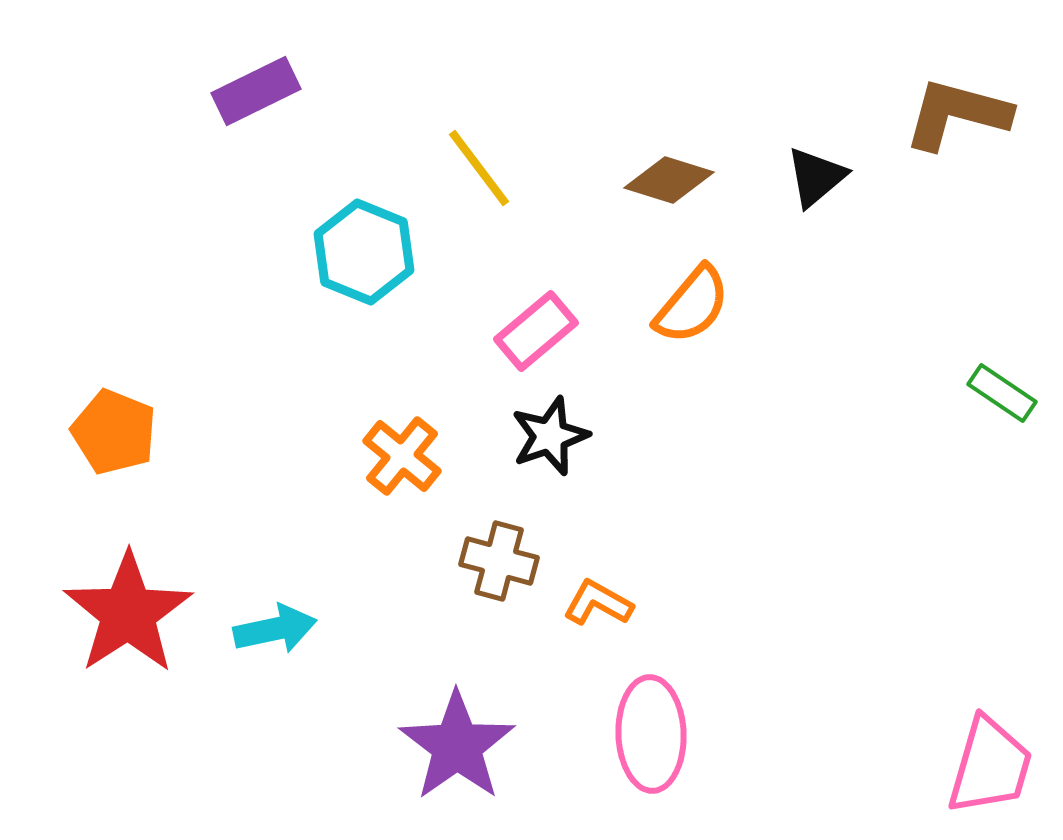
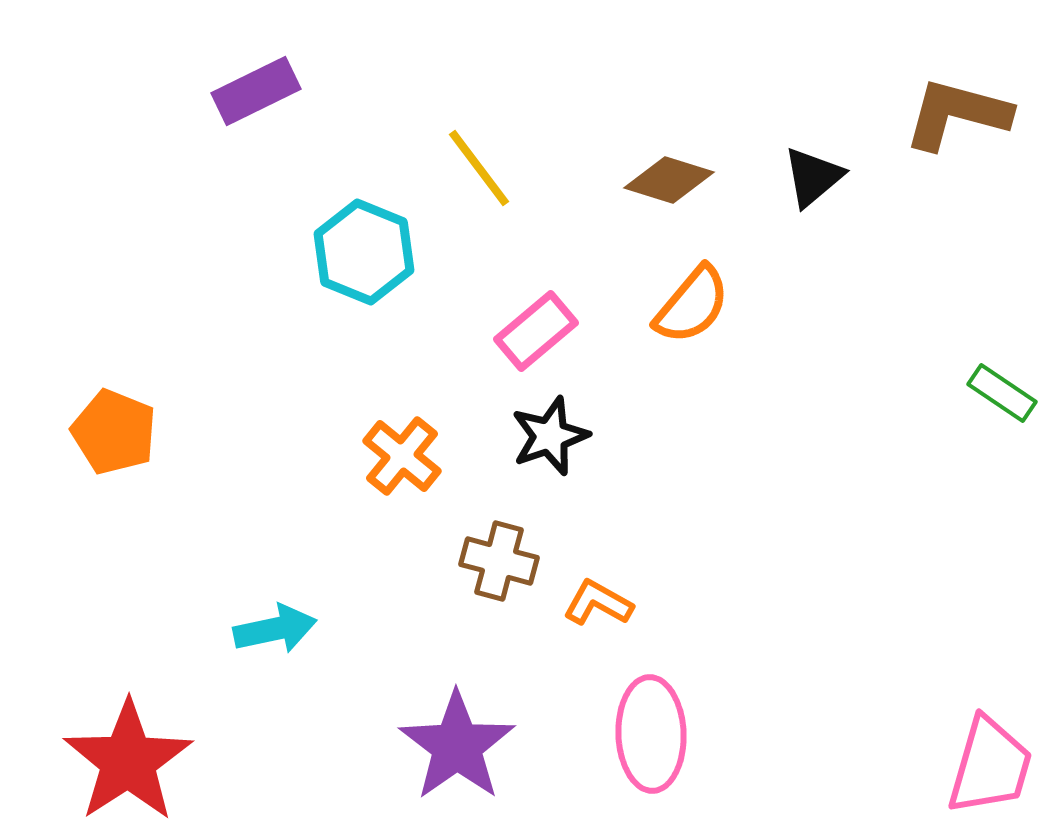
black triangle: moved 3 px left
red star: moved 148 px down
